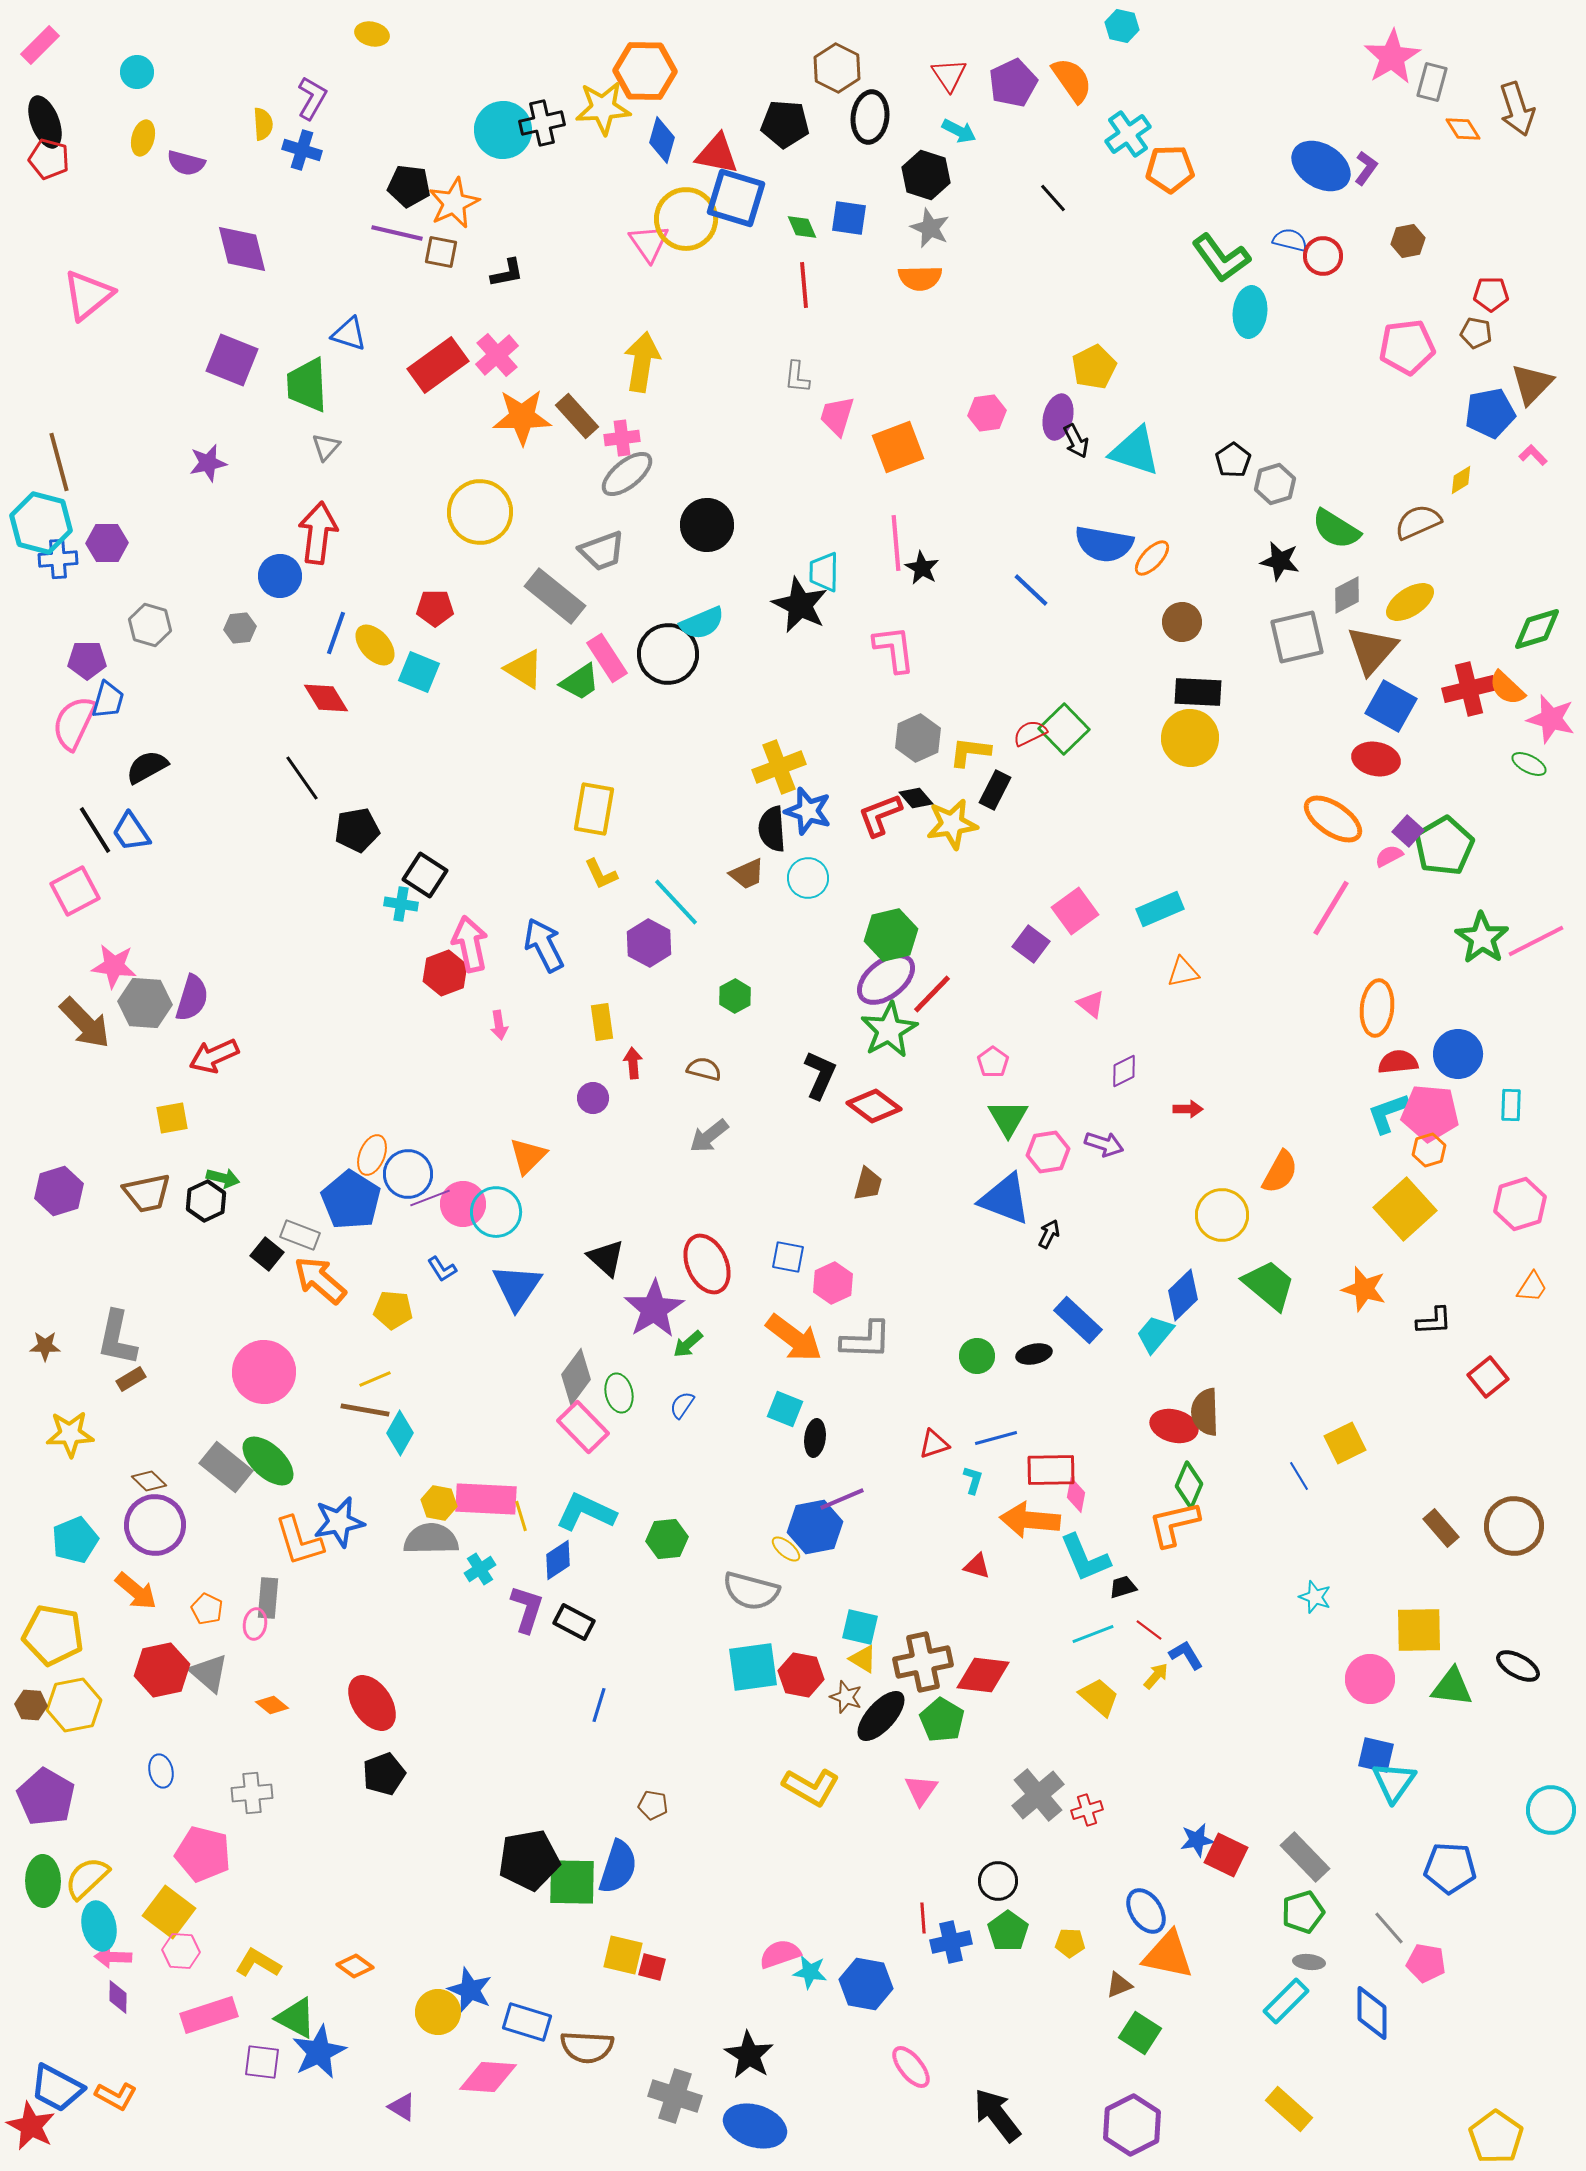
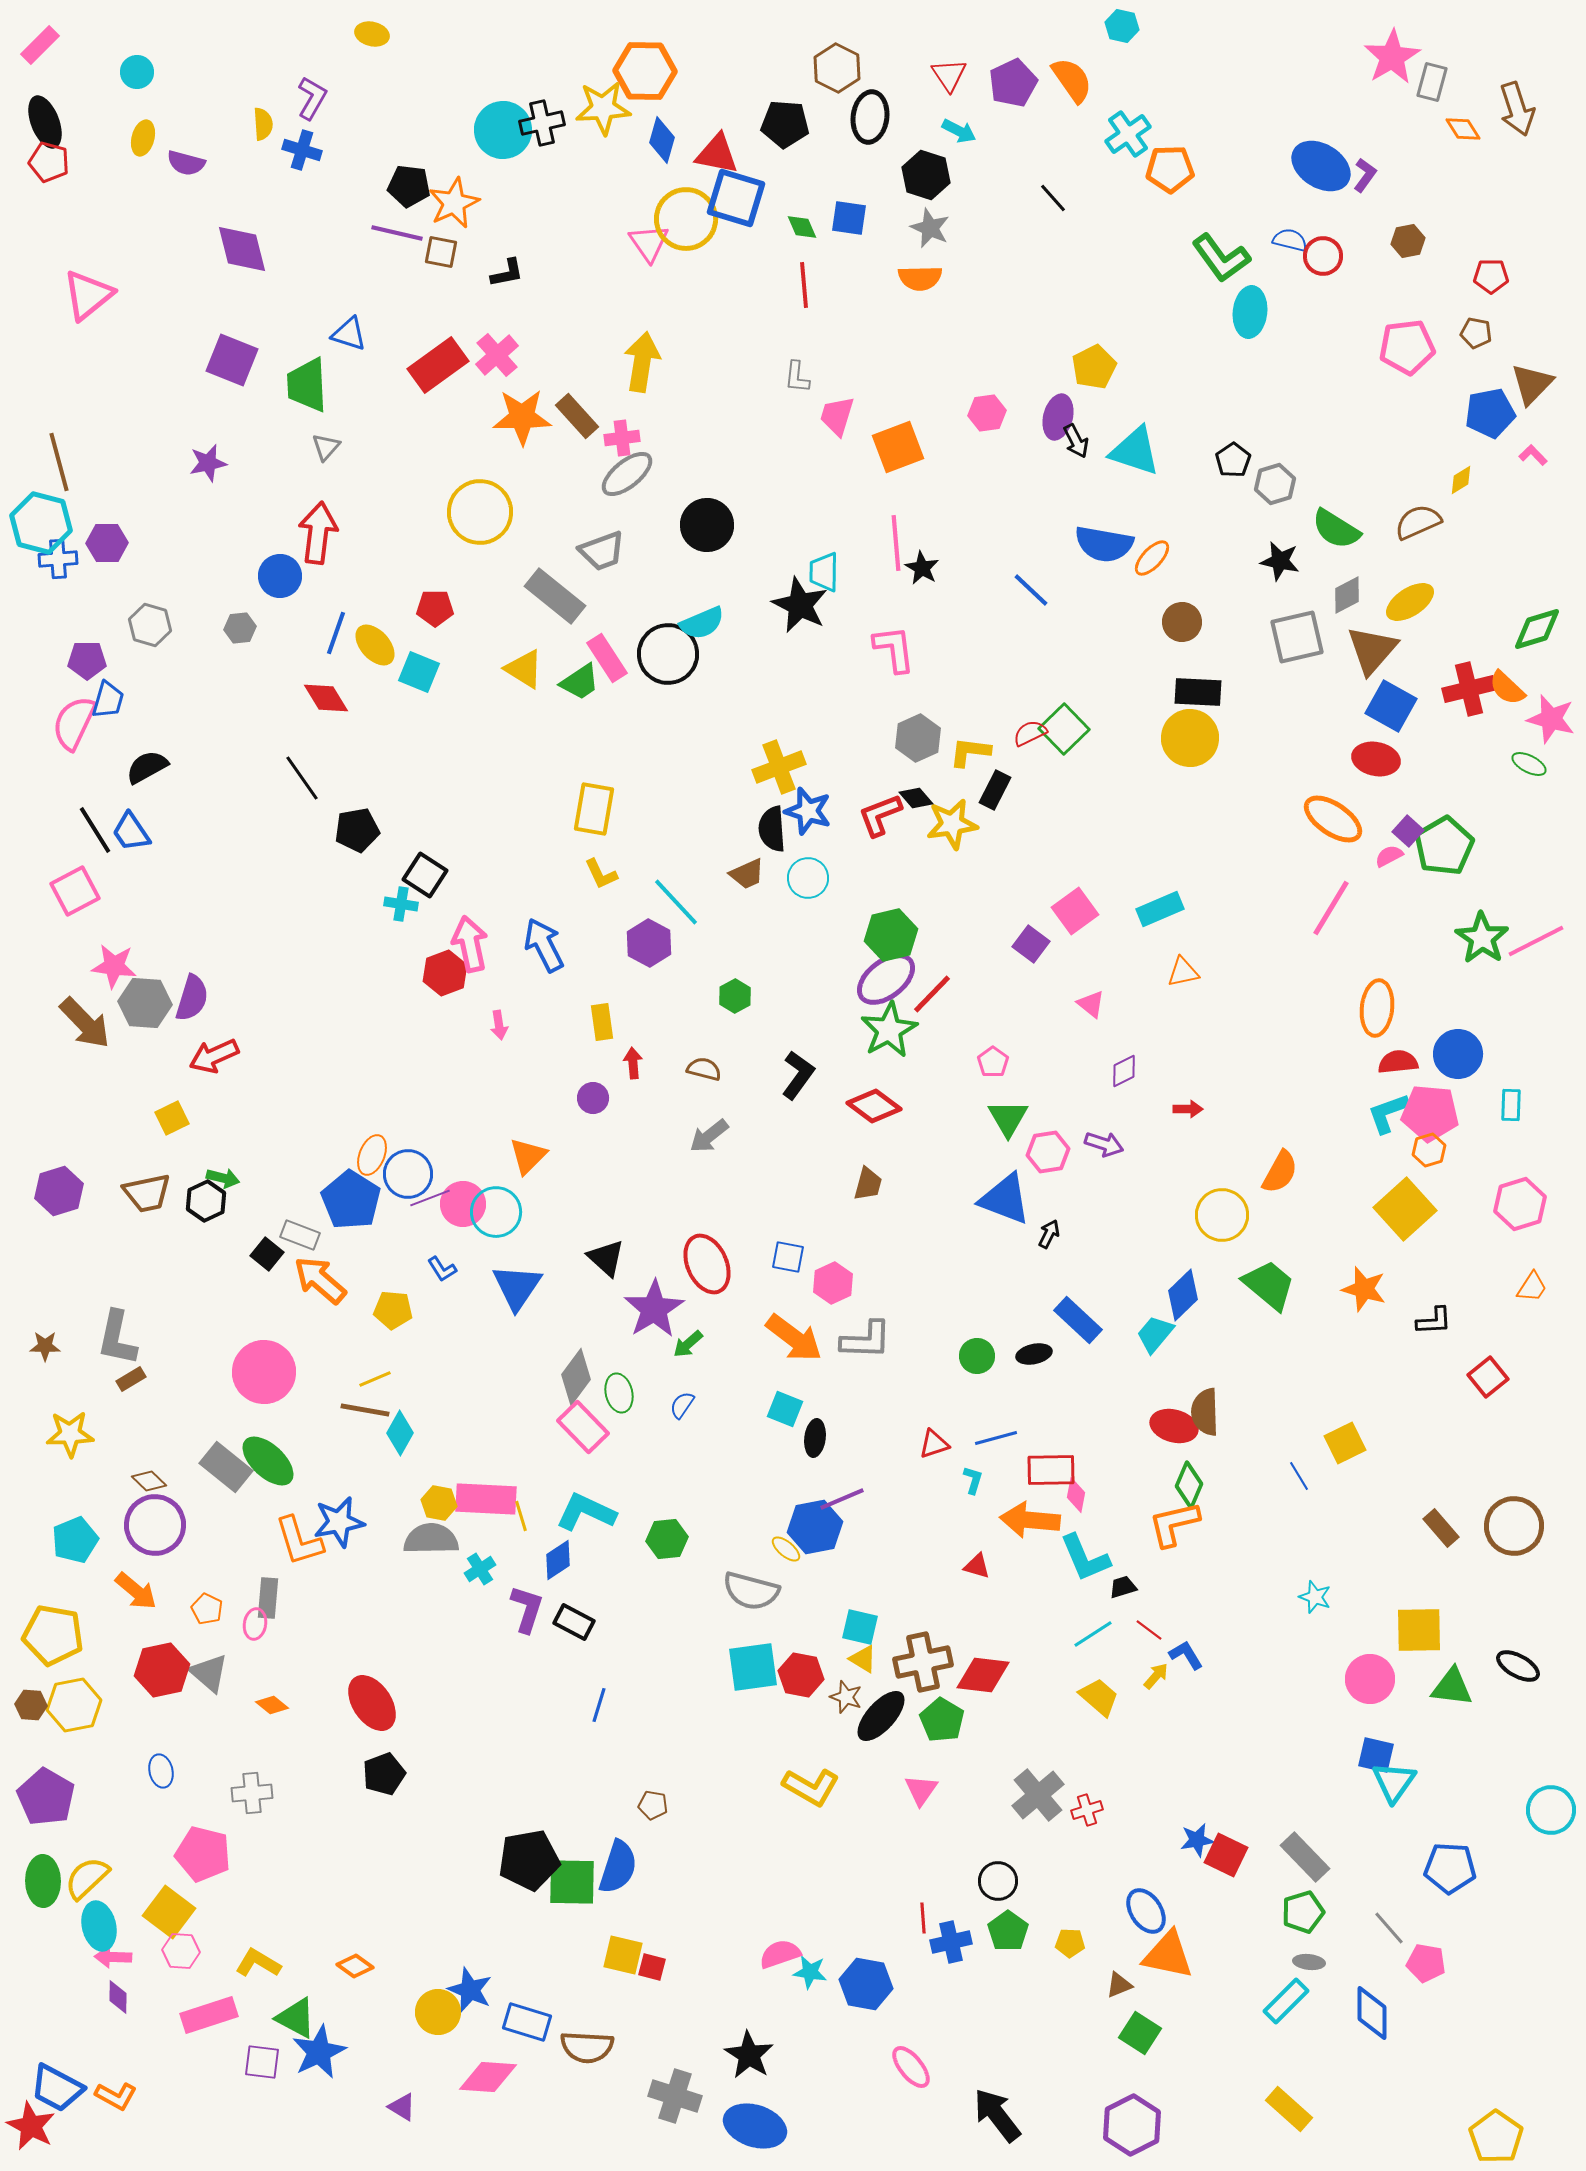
red pentagon at (49, 159): moved 3 px down
purple L-shape at (1366, 168): moved 1 px left, 7 px down
red pentagon at (1491, 294): moved 18 px up
black L-shape at (820, 1075): moved 22 px left; rotated 12 degrees clockwise
yellow square at (172, 1118): rotated 16 degrees counterclockwise
cyan line at (1093, 1634): rotated 12 degrees counterclockwise
